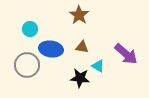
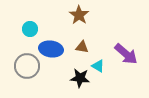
gray circle: moved 1 px down
